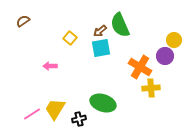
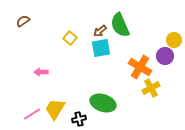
pink arrow: moved 9 px left, 6 px down
yellow cross: rotated 24 degrees counterclockwise
